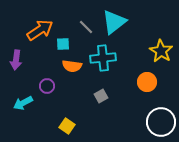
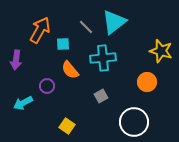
orange arrow: rotated 28 degrees counterclockwise
yellow star: rotated 15 degrees counterclockwise
orange semicircle: moved 2 px left, 4 px down; rotated 42 degrees clockwise
white circle: moved 27 px left
